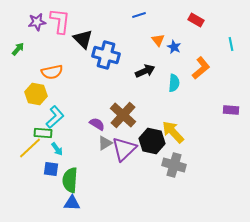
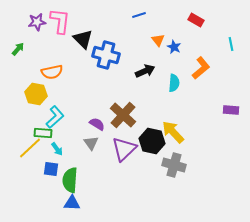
gray triangle: moved 14 px left; rotated 35 degrees counterclockwise
